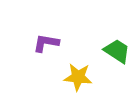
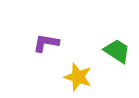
yellow star: rotated 12 degrees clockwise
